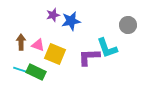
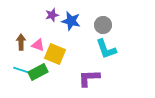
purple star: moved 1 px left
blue star: rotated 24 degrees clockwise
gray circle: moved 25 px left
cyan L-shape: moved 1 px left, 1 px down
purple L-shape: moved 21 px down
green rectangle: moved 2 px right; rotated 54 degrees counterclockwise
